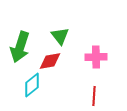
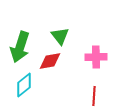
cyan diamond: moved 8 px left
